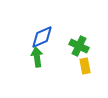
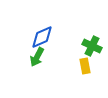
green cross: moved 13 px right
green arrow: rotated 144 degrees counterclockwise
